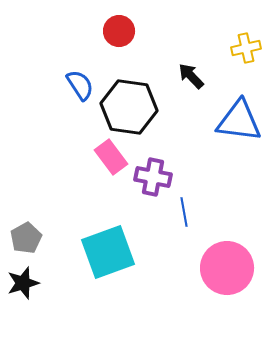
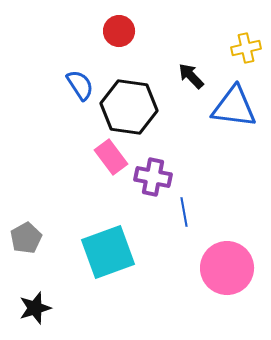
blue triangle: moved 5 px left, 14 px up
black star: moved 12 px right, 25 px down
